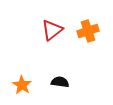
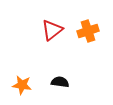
orange star: rotated 24 degrees counterclockwise
